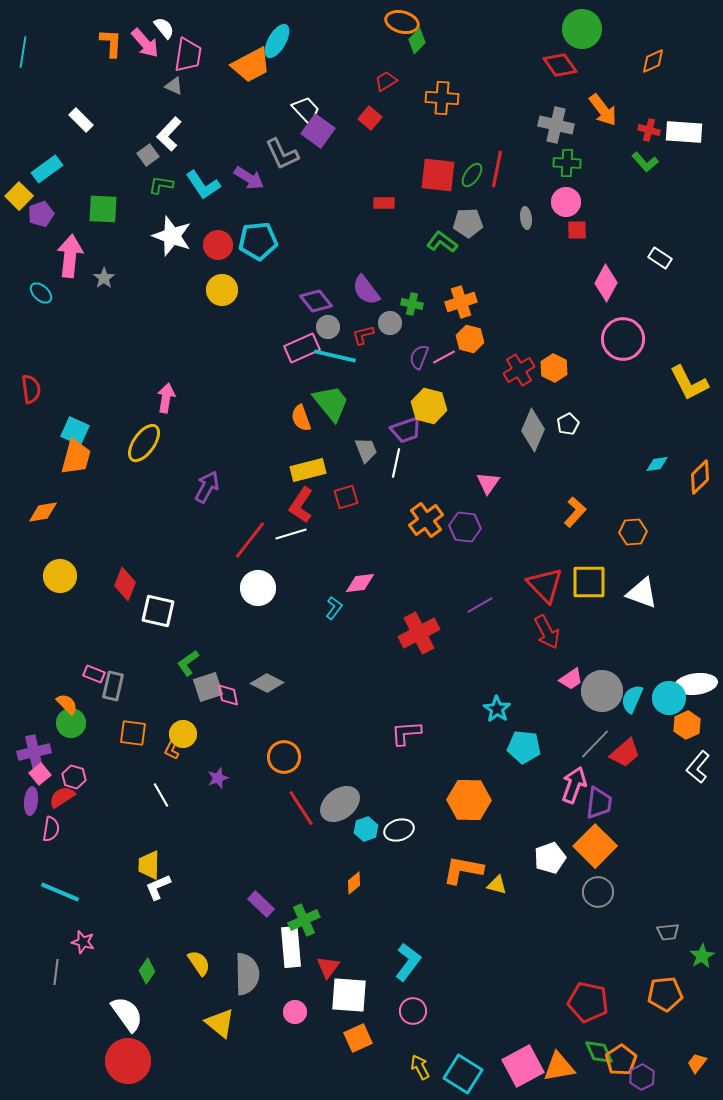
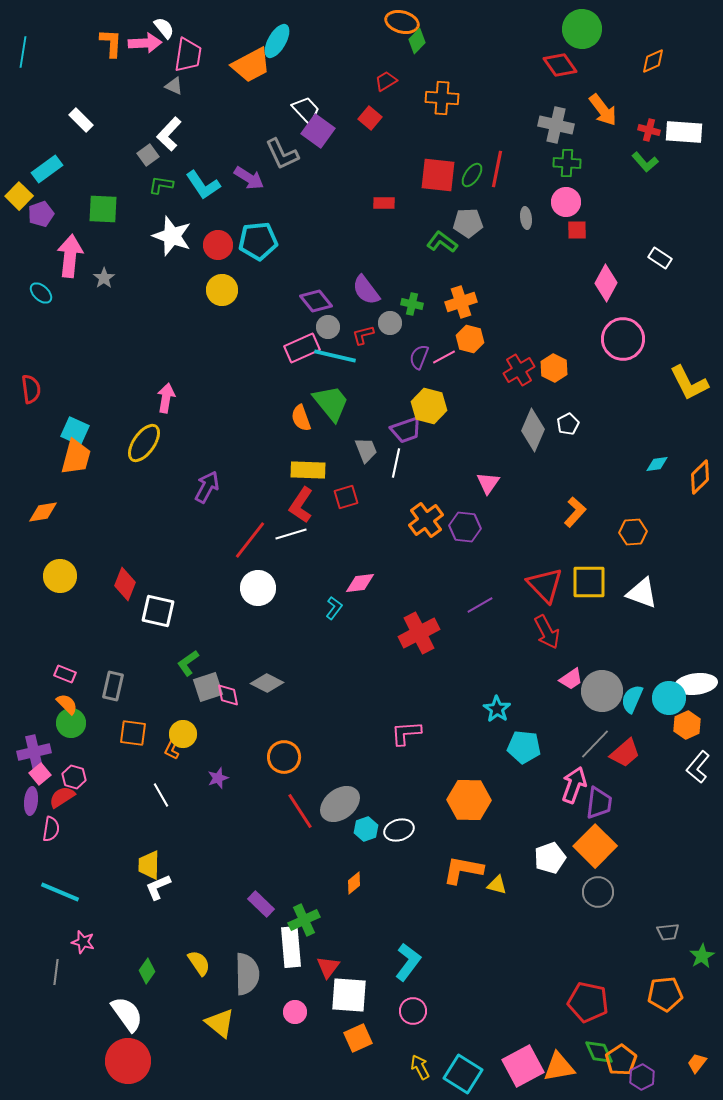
pink arrow at (145, 43): rotated 52 degrees counterclockwise
yellow rectangle at (308, 470): rotated 16 degrees clockwise
pink rectangle at (94, 674): moved 29 px left
red line at (301, 808): moved 1 px left, 3 px down
